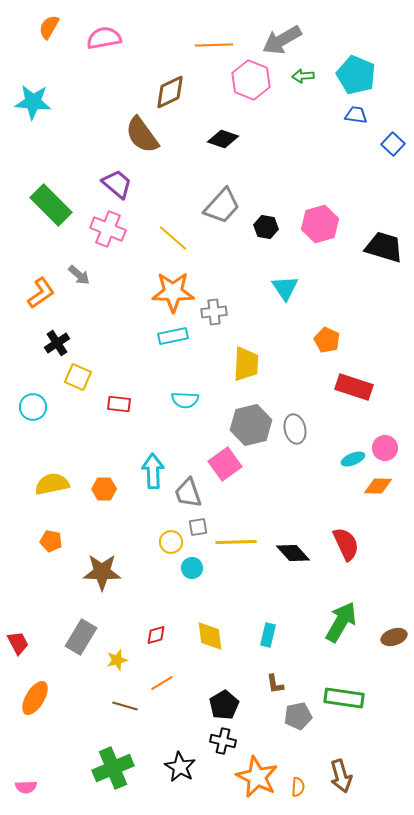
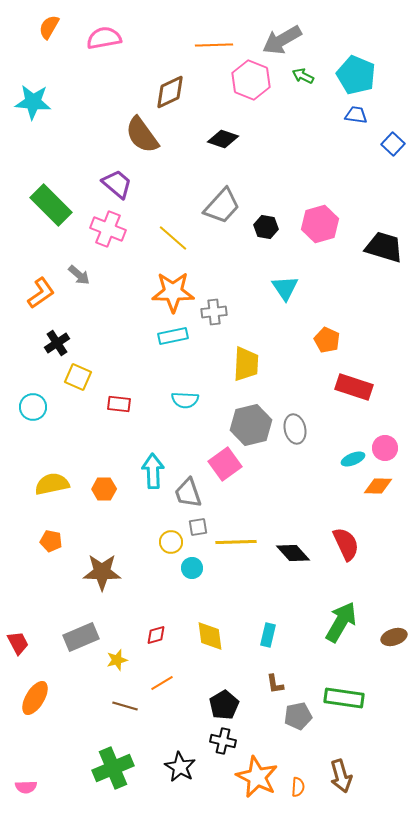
green arrow at (303, 76): rotated 30 degrees clockwise
gray rectangle at (81, 637): rotated 36 degrees clockwise
